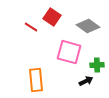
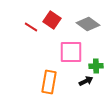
red square: moved 3 px down
gray diamond: moved 2 px up
pink square: moved 2 px right; rotated 15 degrees counterclockwise
green cross: moved 1 px left, 1 px down
orange rectangle: moved 13 px right, 2 px down; rotated 15 degrees clockwise
